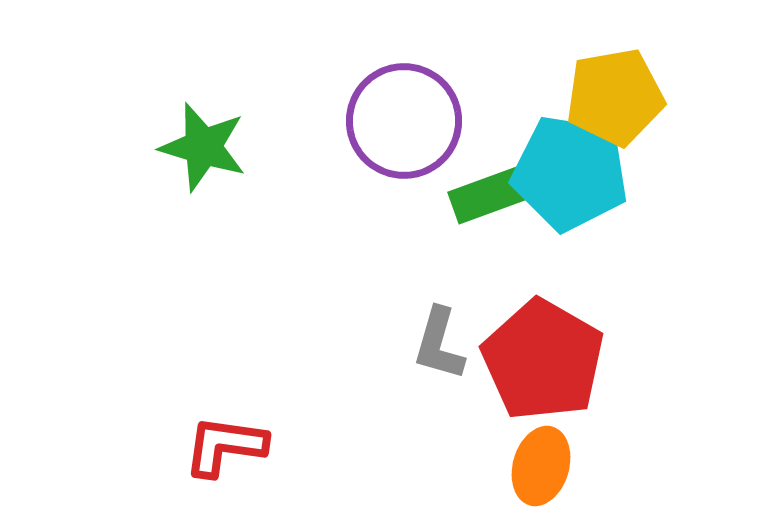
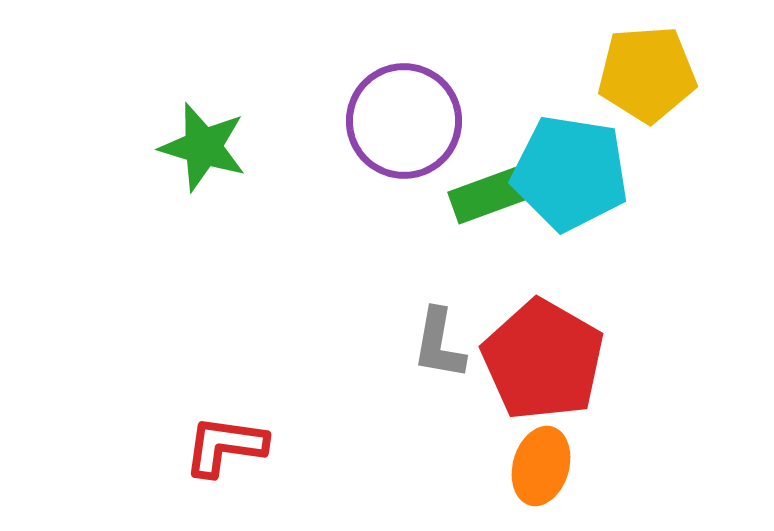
yellow pentagon: moved 32 px right, 23 px up; rotated 6 degrees clockwise
gray L-shape: rotated 6 degrees counterclockwise
